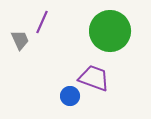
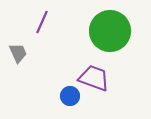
gray trapezoid: moved 2 px left, 13 px down
